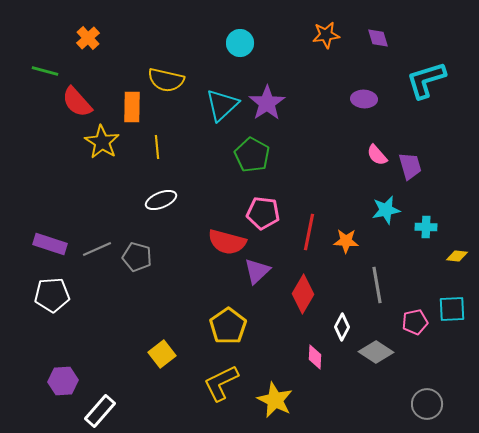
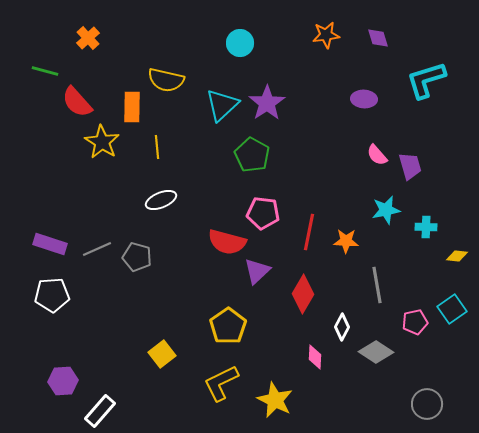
cyan square at (452, 309): rotated 32 degrees counterclockwise
